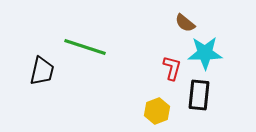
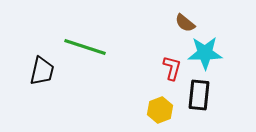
yellow hexagon: moved 3 px right, 1 px up
